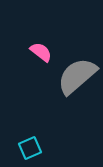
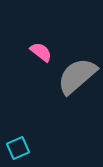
cyan square: moved 12 px left
